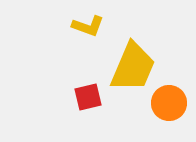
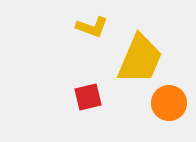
yellow L-shape: moved 4 px right, 1 px down
yellow trapezoid: moved 7 px right, 8 px up
